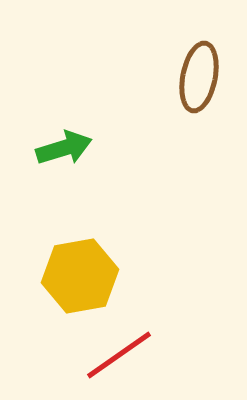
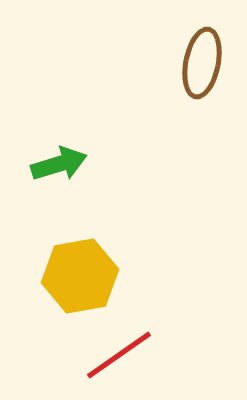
brown ellipse: moved 3 px right, 14 px up
green arrow: moved 5 px left, 16 px down
